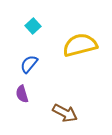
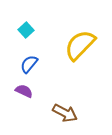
cyan square: moved 7 px left, 4 px down
yellow semicircle: rotated 32 degrees counterclockwise
purple semicircle: moved 2 px right, 3 px up; rotated 132 degrees clockwise
